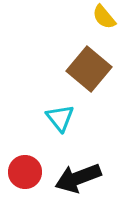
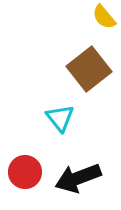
brown square: rotated 12 degrees clockwise
